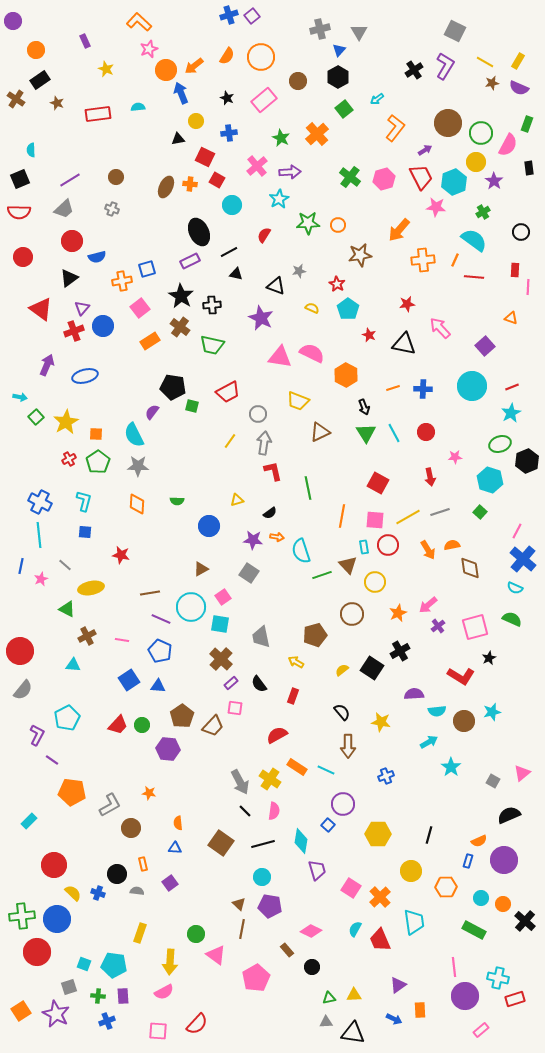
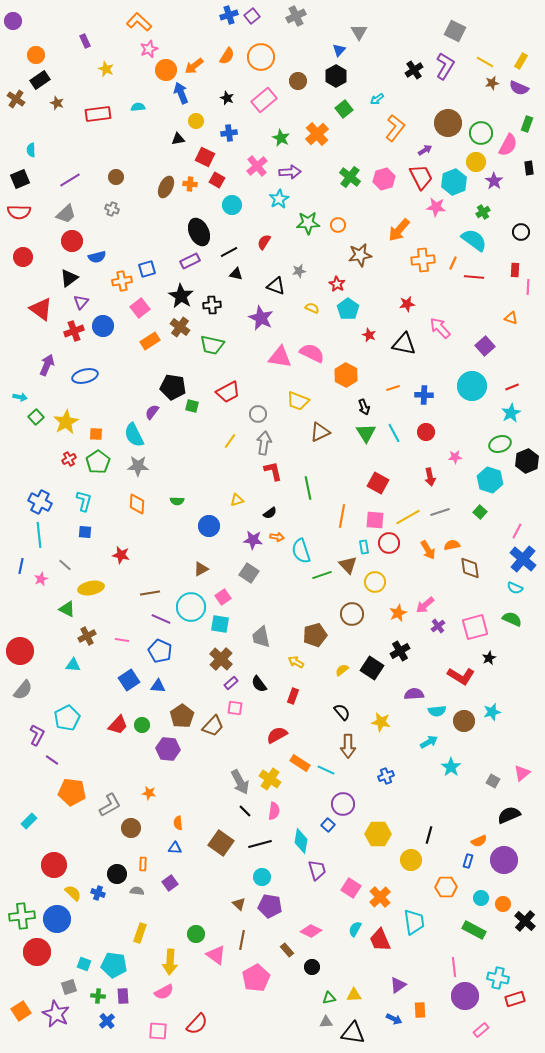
gray cross at (320, 29): moved 24 px left, 13 px up; rotated 12 degrees counterclockwise
orange circle at (36, 50): moved 5 px down
yellow rectangle at (518, 61): moved 3 px right
black hexagon at (338, 77): moved 2 px left, 1 px up
gray trapezoid at (64, 209): moved 2 px right, 5 px down
red semicircle at (264, 235): moved 7 px down
orange line at (455, 260): moved 2 px left, 3 px down
purple triangle at (82, 308): moved 1 px left, 6 px up
blue cross at (423, 389): moved 1 px right, 6 px down
red circle at (388, 545): moved 1 px right, 2 px up
pink arrow at (428, 605): moved 3 px left
orange rectangle at (297, 767): moved 3 px right, 4 px up
black line at (263, 844): moved 3 px left
orange rectangle at (143, 864): rotated 16 degrees clockwise
yellow circle at (411, 871): moved 11 px up
brown line at (242, 929): moved 11 px down
blue cross at (107, 1021): rotated 21 degrees counterclockwise
